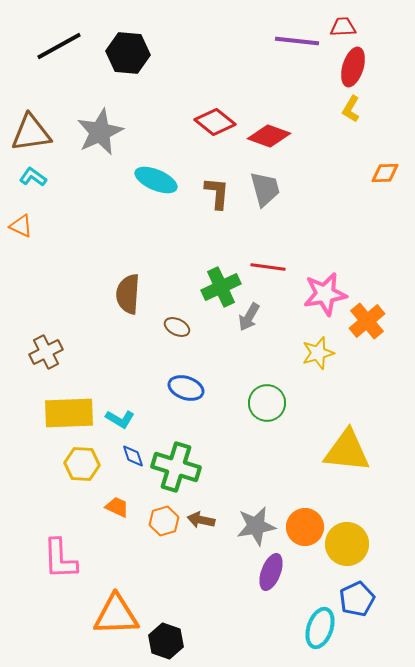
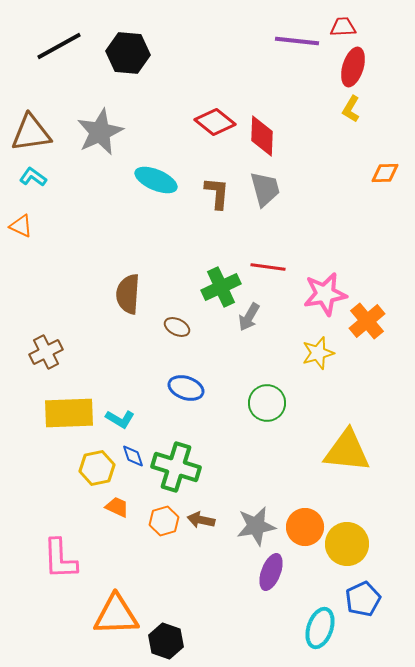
red diamond at (269, 136): moved 7 px left; rotated 72 degrees clockwise
yellow hexagon at (82, 464): moved 15 px right, 4 px down; rotated 16 degrees counterclockwise
blue pentagon at (357, 599): moved 6 px right
